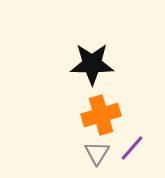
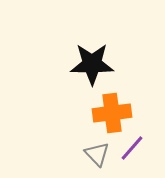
orange cross: moved 11 px right, 2 px up; rotated 9 degrees clockwise
gray triangle: moved 1 px down; rotated 16 degrees counterclockwise
